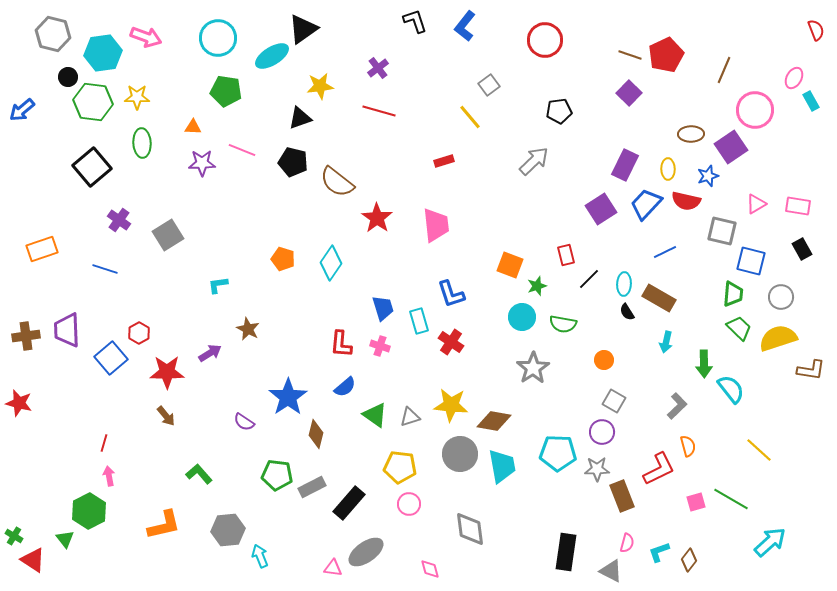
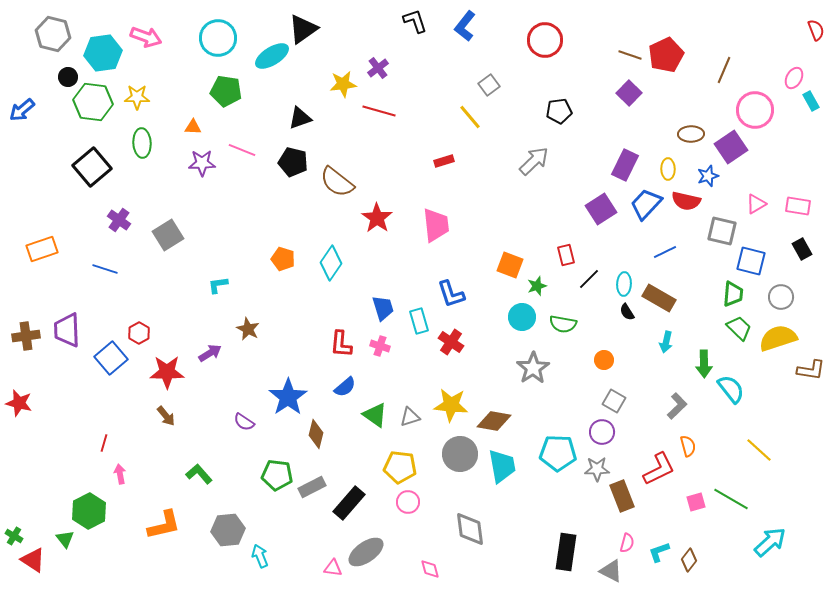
yellow star at (320, 86): moved 23 px right, 2 px up
pink arrow at (109, 476): moved 11 px right, 2 px up
pink circle at (409, 504): moved 1 px left, 2 px up
